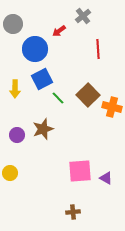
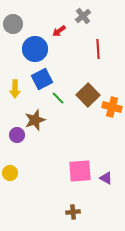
brown star: moved 8 px left, 9 px up
